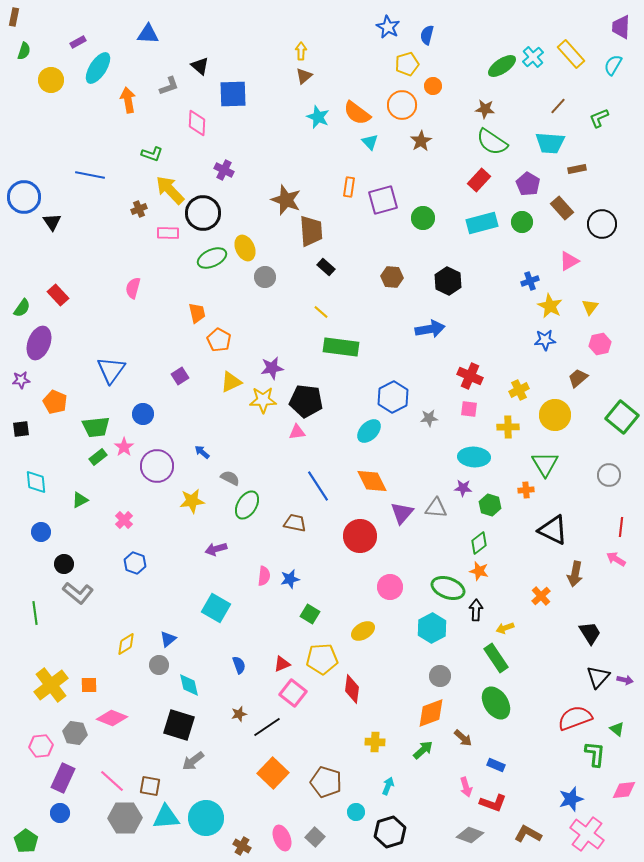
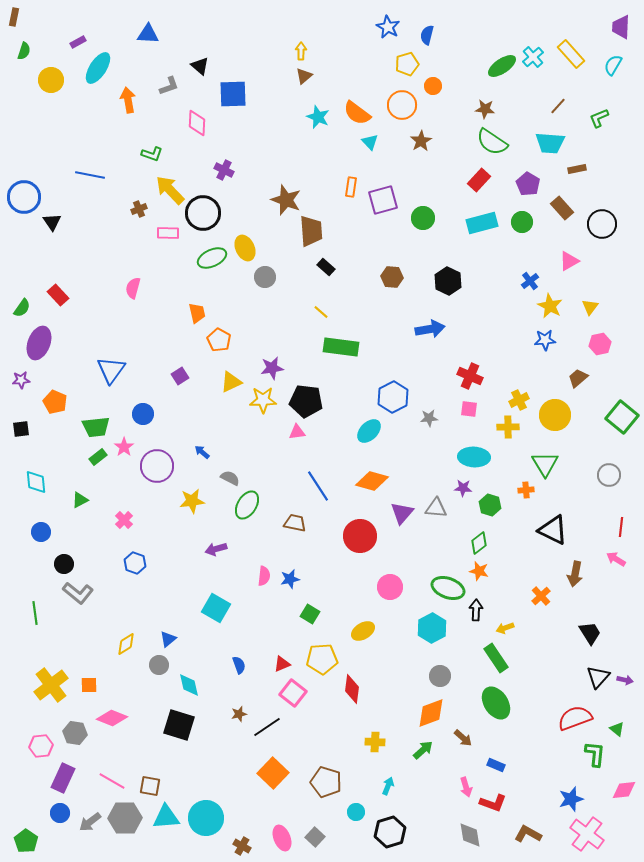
orange rectangle at (349, 187): moved 2 px right
blue cross at (530, 281): rotated 18 degrees counterclockwise
yellow cross at (519, 390): moved 10 px down
orange diamond at (372, 481): rotated 48 degrees counterclockwise
gray arrow at (193, 761): moved 103 px left, 61 px down
pink line at (112, 781): rotated 12 degrees counterclockwise
gray diamond at (470, 835): rotated 60 degrees clockwise
